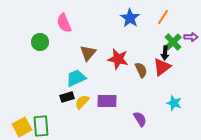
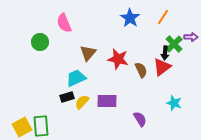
green cross: moved 1 px right, 2 px down
